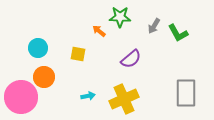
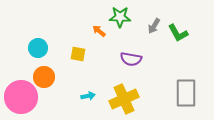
purple semicircle: rotated 50 degrees clockwise
